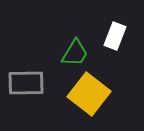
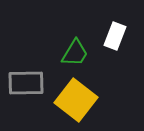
yellow square: moved 13 px left, 6 px down
